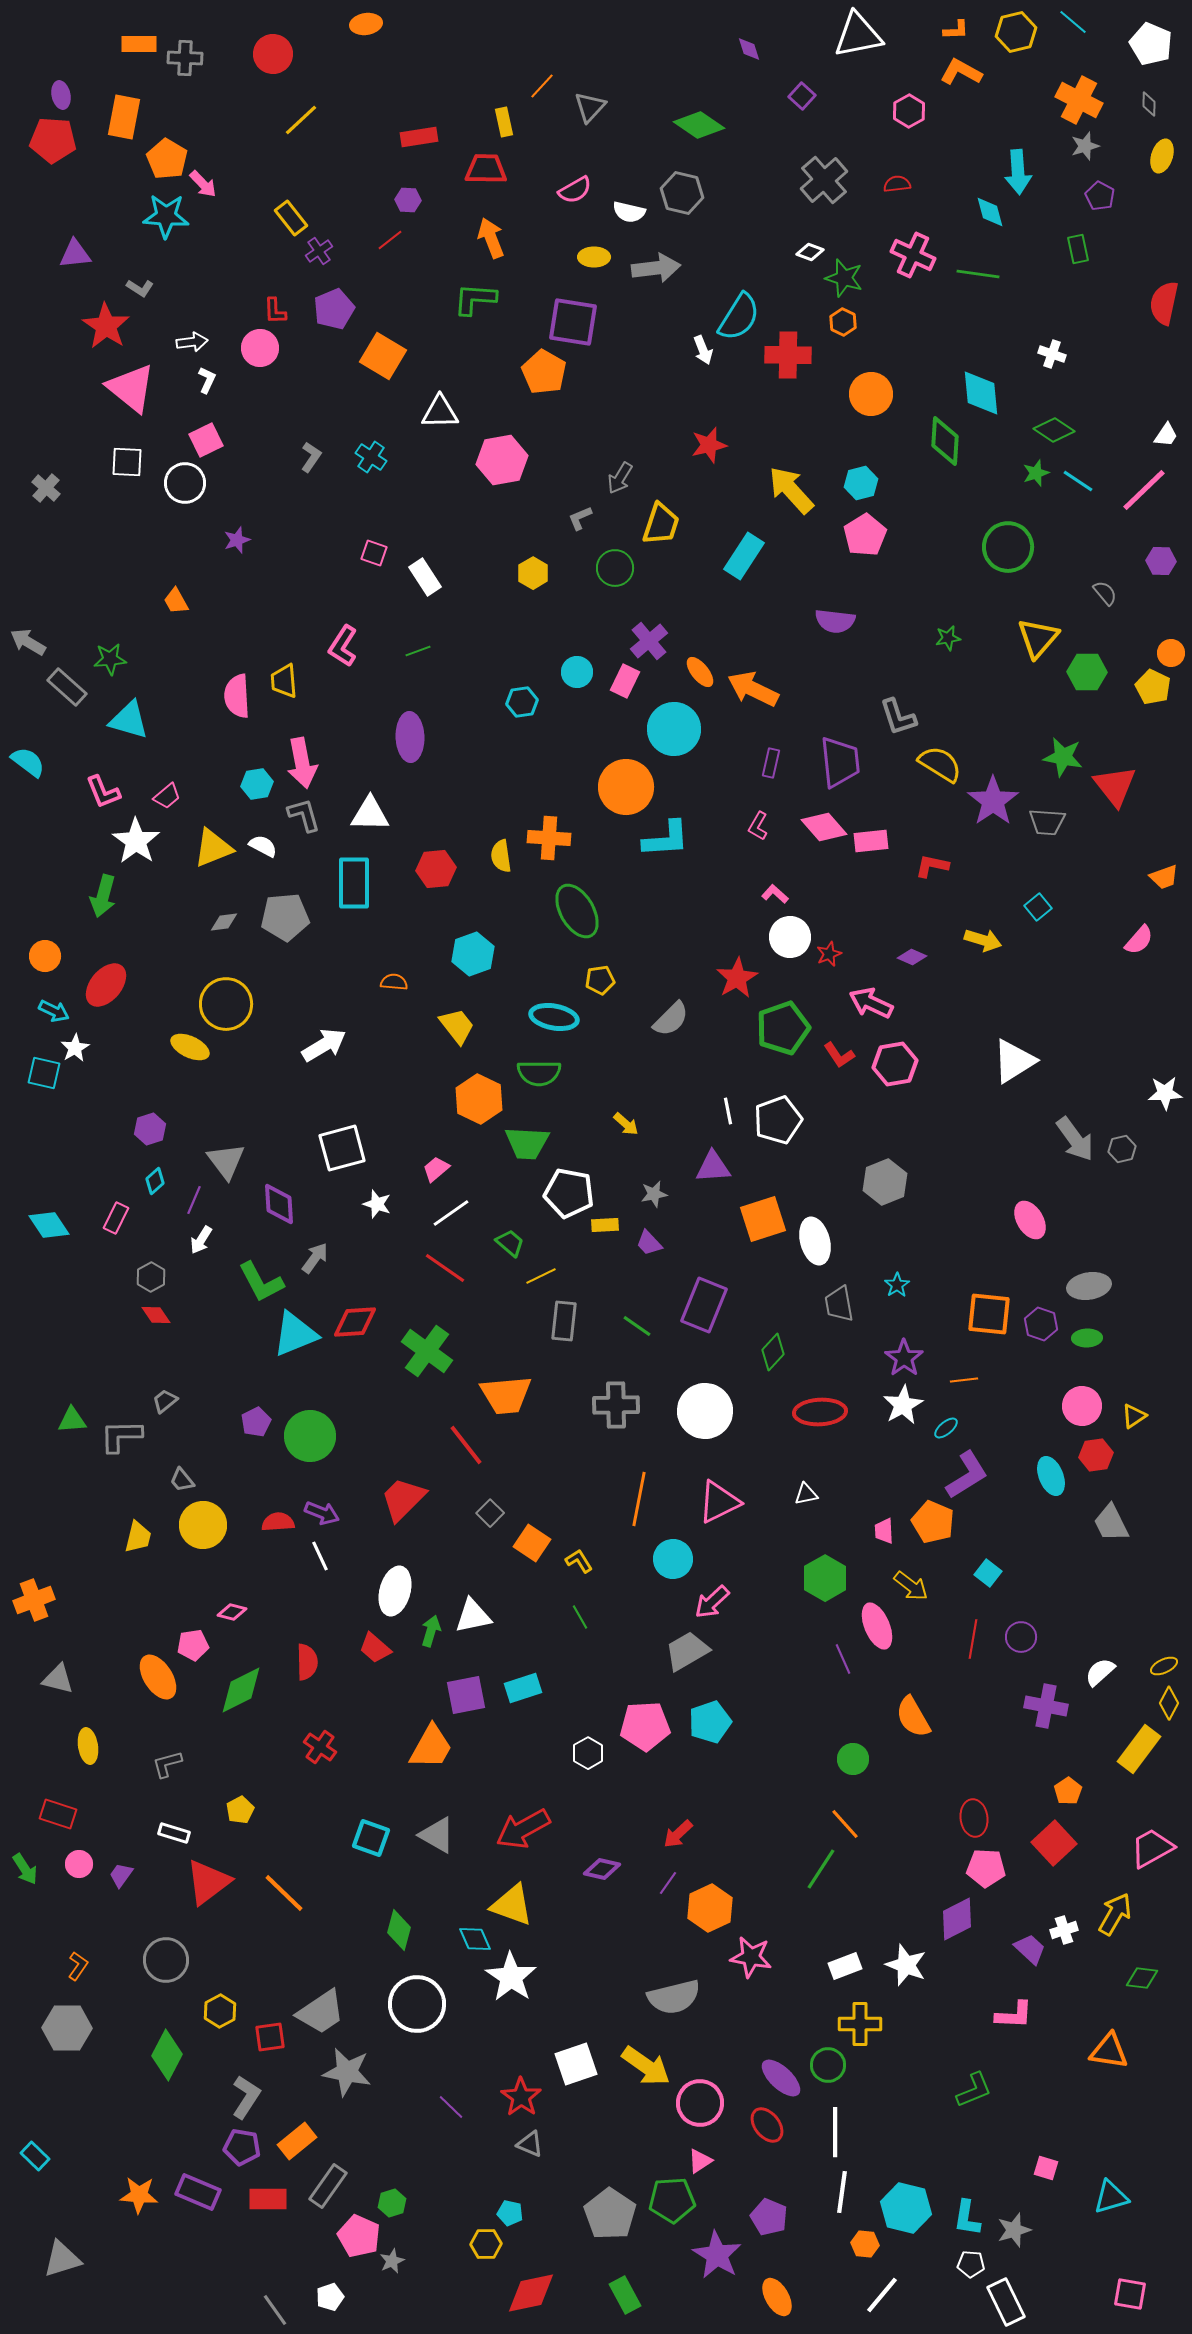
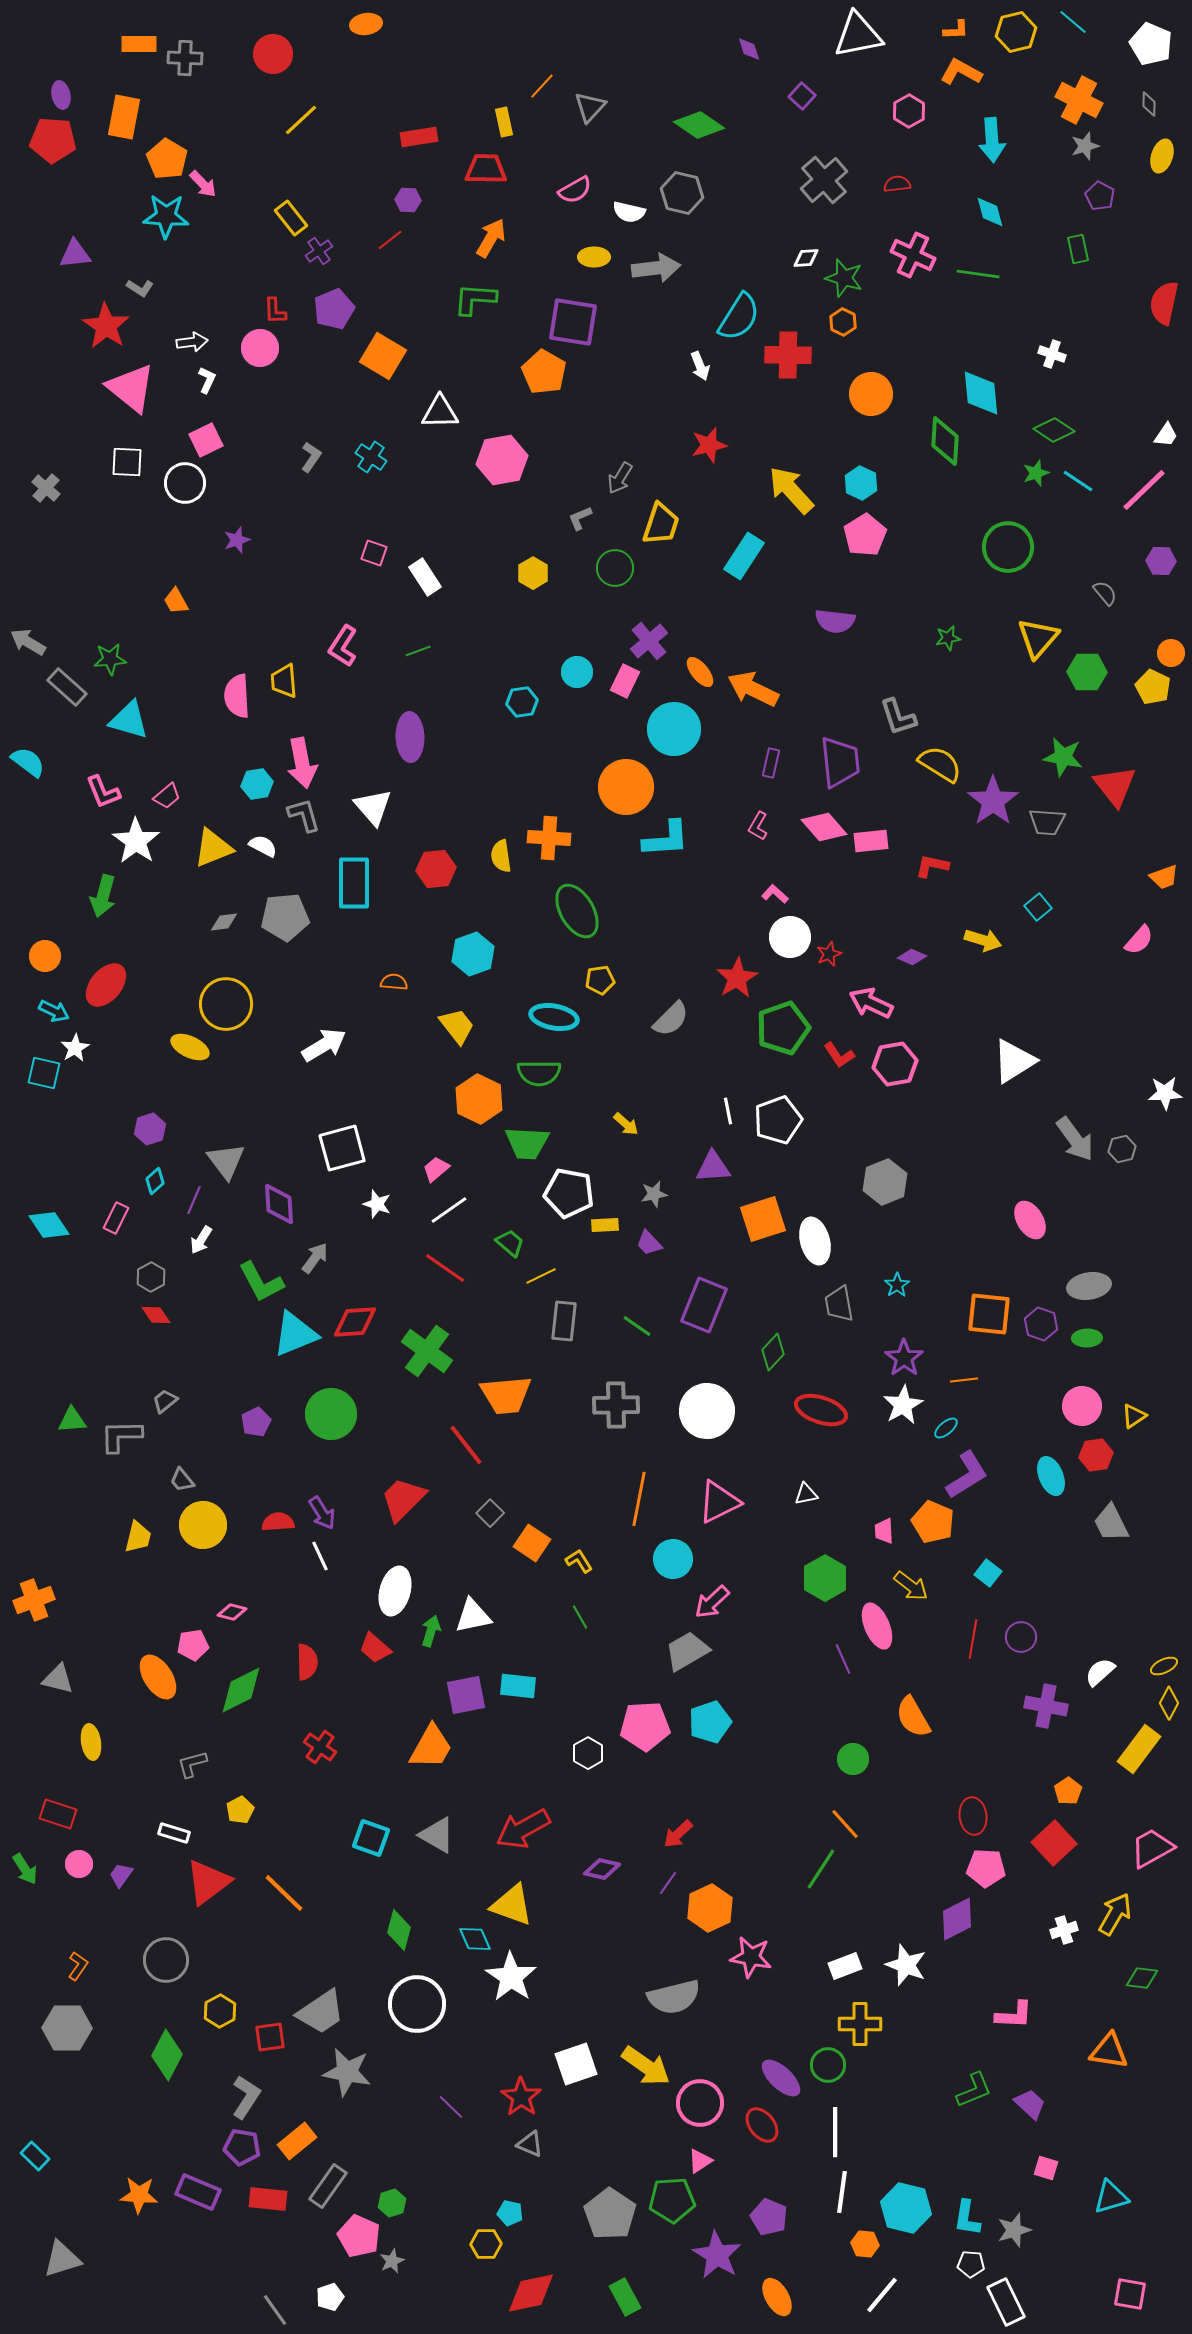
cyan arrow at (1018, 172): moved 26 px left, 32 px up
orange arrow at (491, 238): rotated 51 degrees clockwise
white diamond at (810, 252): moved 4 px left, 6 px down; rotated 24 degrees counterclockwise
white arrow at (703, 350): moved 3 px left, 16 px down
cyan hexagon at (861, 483): rotated 20 degrees counterclockwise
white triangle at (370, 814): moved 3 px right, 7 px up; rotated 48 degrees clockwise
white line at (451, 1213): moved 2 px left, 3 px up
white circle at (705, 1411): moved 2 px right
red ellipse at (820, 1412): moved 1 px right, 2 px up; rotated 21 degrees clockwise
green circle at (310, 1436): moved 21 px right, 22 px up
purple arrow at (322, 1513): rotated 36 degrees clockwise
cyan rectangle at (523, 1688): moved 5 px left, 2 px up; rotated 24 degrees clockwise
yellow ellipse at (88, 1746): moved 3 px right, 4 px up
gray L-shape at (167, 1764): moved 25 px right
red ellipse at (974, 1818): moved 1 px left, 2 px up
purple trapezoid at (1030, 1949): moved 155 px down
red ellipse at (767, 2125): moved 5 px left
red rectangle at (268, 2199): rotated 6 degrees clockwise
green rectangle at (625, 2295): moved 2 px down
